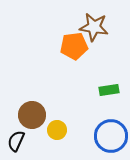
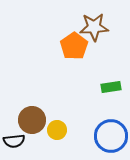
brown star: rotated 12 degrees counterclockwise
orange pentagon: rotated 28 degrees counterclockwise
green rectangle: moved 2 px right, 3 px up
brown circle: moved 5 px down
black semicircle: moved 2 px left; rotated 120 degrees counterclockwise
